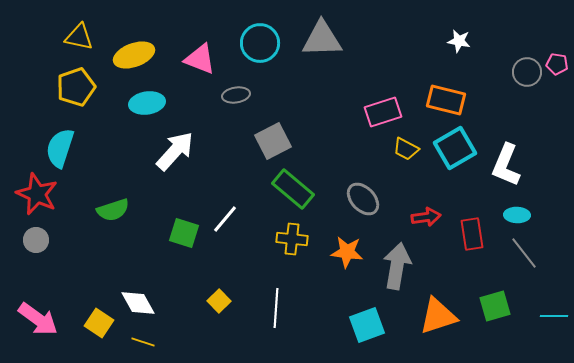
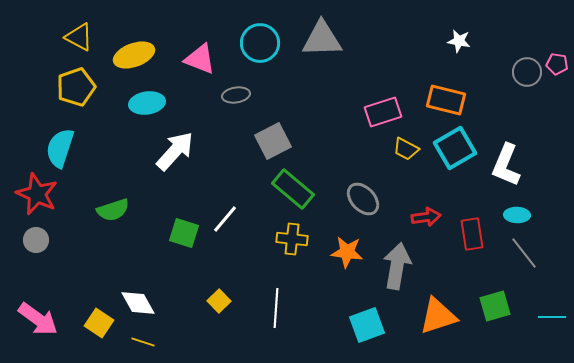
yellow triangle at (79, 37): rotated 16 degrees clockwise
cyan line at (554, 316): moved 2 px left, 1 px down
